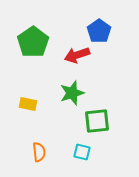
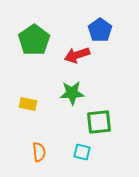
blue pentagon: moved 1 px right, 1 px up
green pentagon: moved 1 px right, 2 px up
green star: rotated 15 degrees clockwise
green square: moved 2 px right, 1 px down
